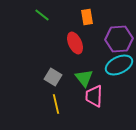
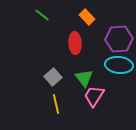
orange rectangle: rotated 35 degrees counterclockwise
red ellipse: rotated 20 degrees clockwise
cyan ellipse: rotated 32 degrees clockwise
gray square: rotated 18 degrees clockwise
pink trapezoid: rotated 30 degrees clockwise
